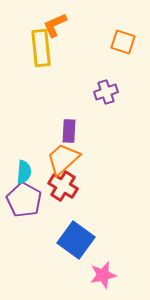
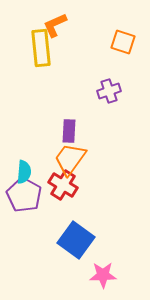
purple cross: moved 3 px right, 1 px up
orange trapezoid: moved 7 px right; rotated 12 degrees counterclockwise
red cross: moved 1 px up
purple pentagon: moved 5 px up
pink star: rotated 12 degrees clockwise
